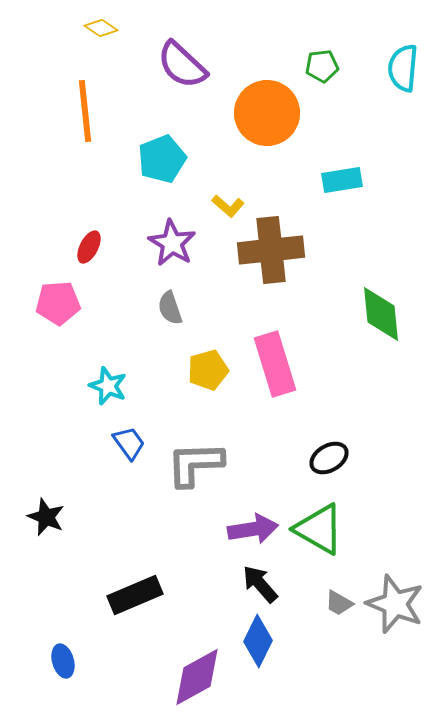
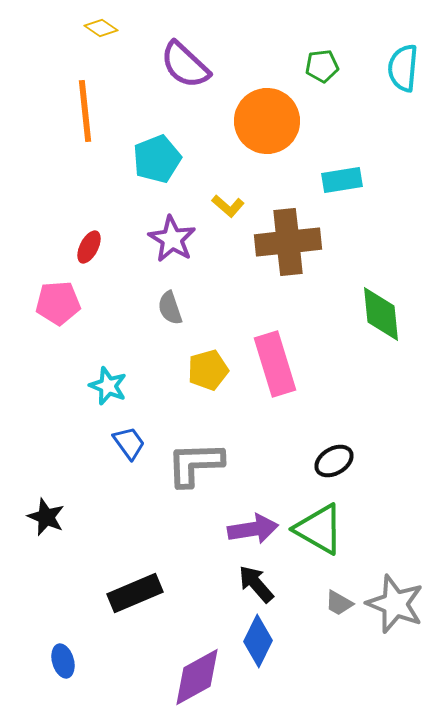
purple semicircle: moved 3 px right
orange circle: moved 8 px down
cyan pentagon: moved 5 px left
purple star: moved 4 px up
brown cross: moved 17 px right, 8 px up
black ellipse: moved 5 px right, 3 px down
black arrow: moved 4 px left
black rectangle: moved 2 px up
